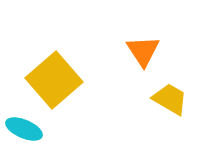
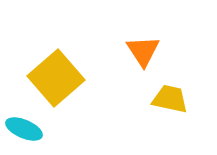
yellow square: moved 2 px right, 2 px up
yellow trapezoid: rotated 18 degrees counterclockwise
